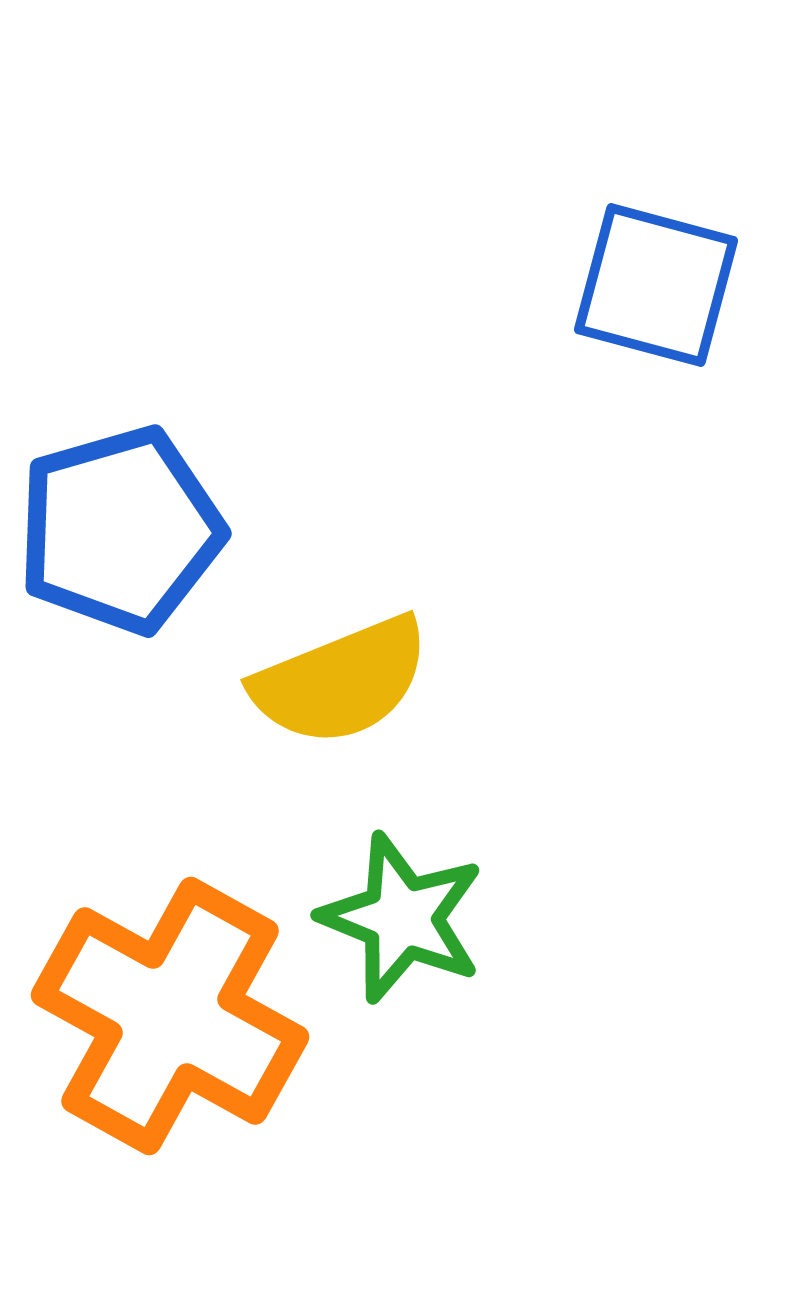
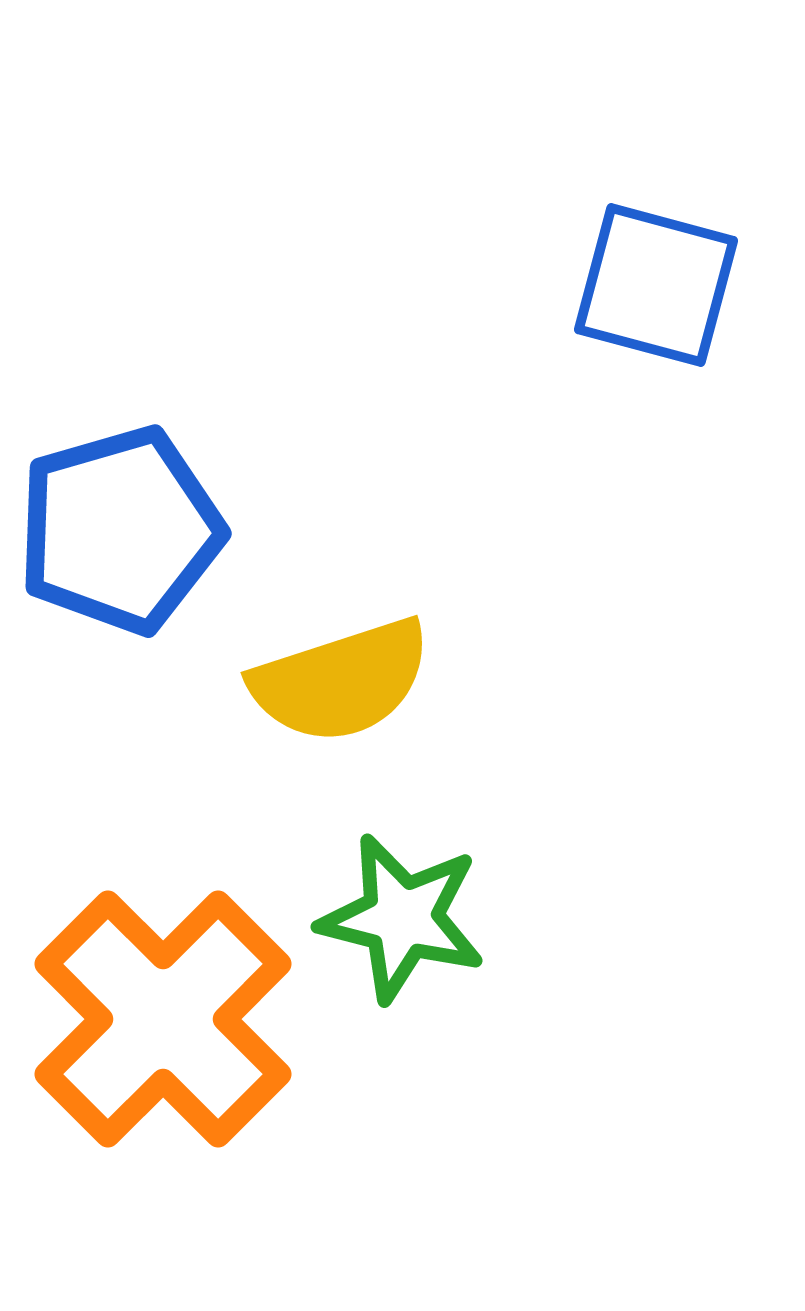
yellow semicircle: rotated 4 degrees clockwise
green star: rotated 8 degrees counterclockwise
orange cross: moved 7 px left, 3 px down; rotated 16 degrees clockwise
